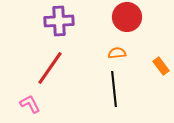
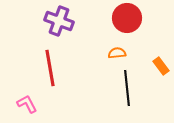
red circle: moved 1 px down
purple cross: rotated 24 degrees clockwise
red line: rotated 45 degrees counterclockwise
black line: moved 13 px right, 1 px up
pink L-shape: moved 3 px left
